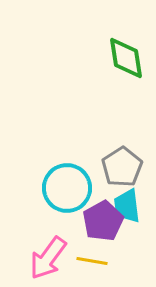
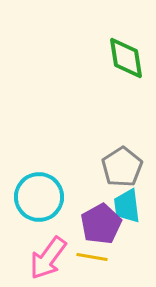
cyan circle: moved 28 px left, 9 px down
purple pentagon: moved 2 px left, 3 px down
yellow line: moved 4 px up
